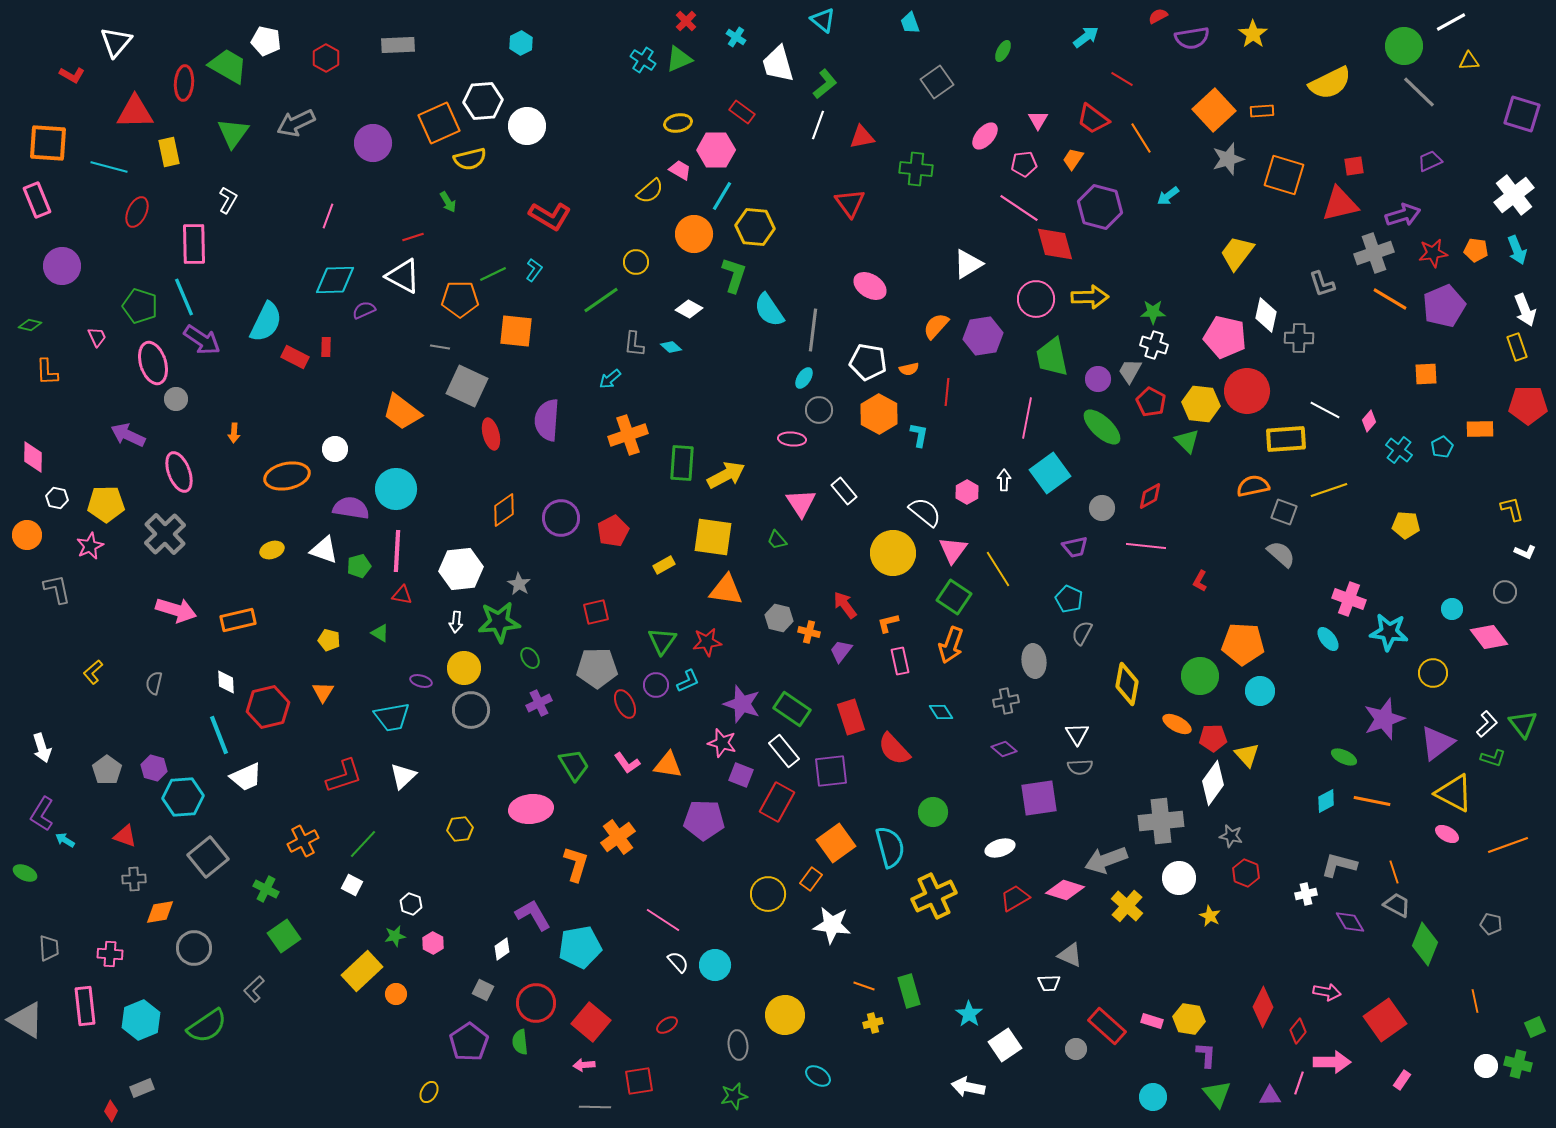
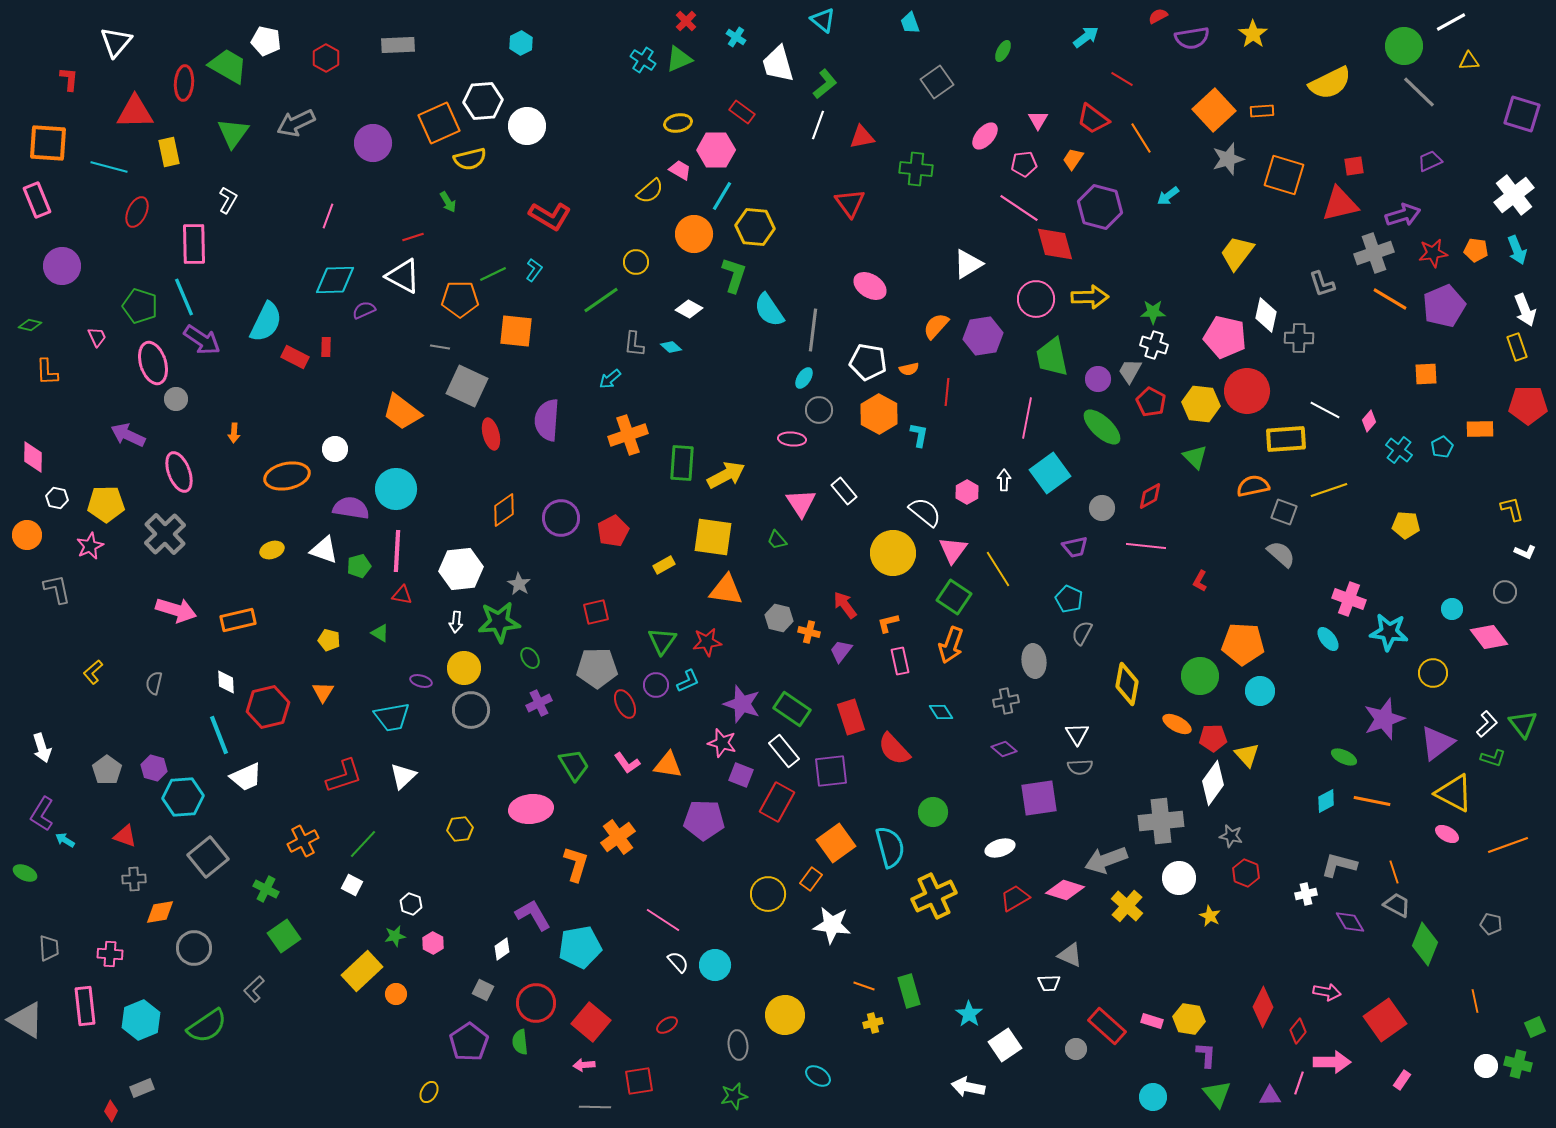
red L-shape at (72, 75): moved 3 px left, 4 px down; rotated 115 degrees counterclockwise
green triangle at (1187, 441): moved 8 px right, 16 px down
